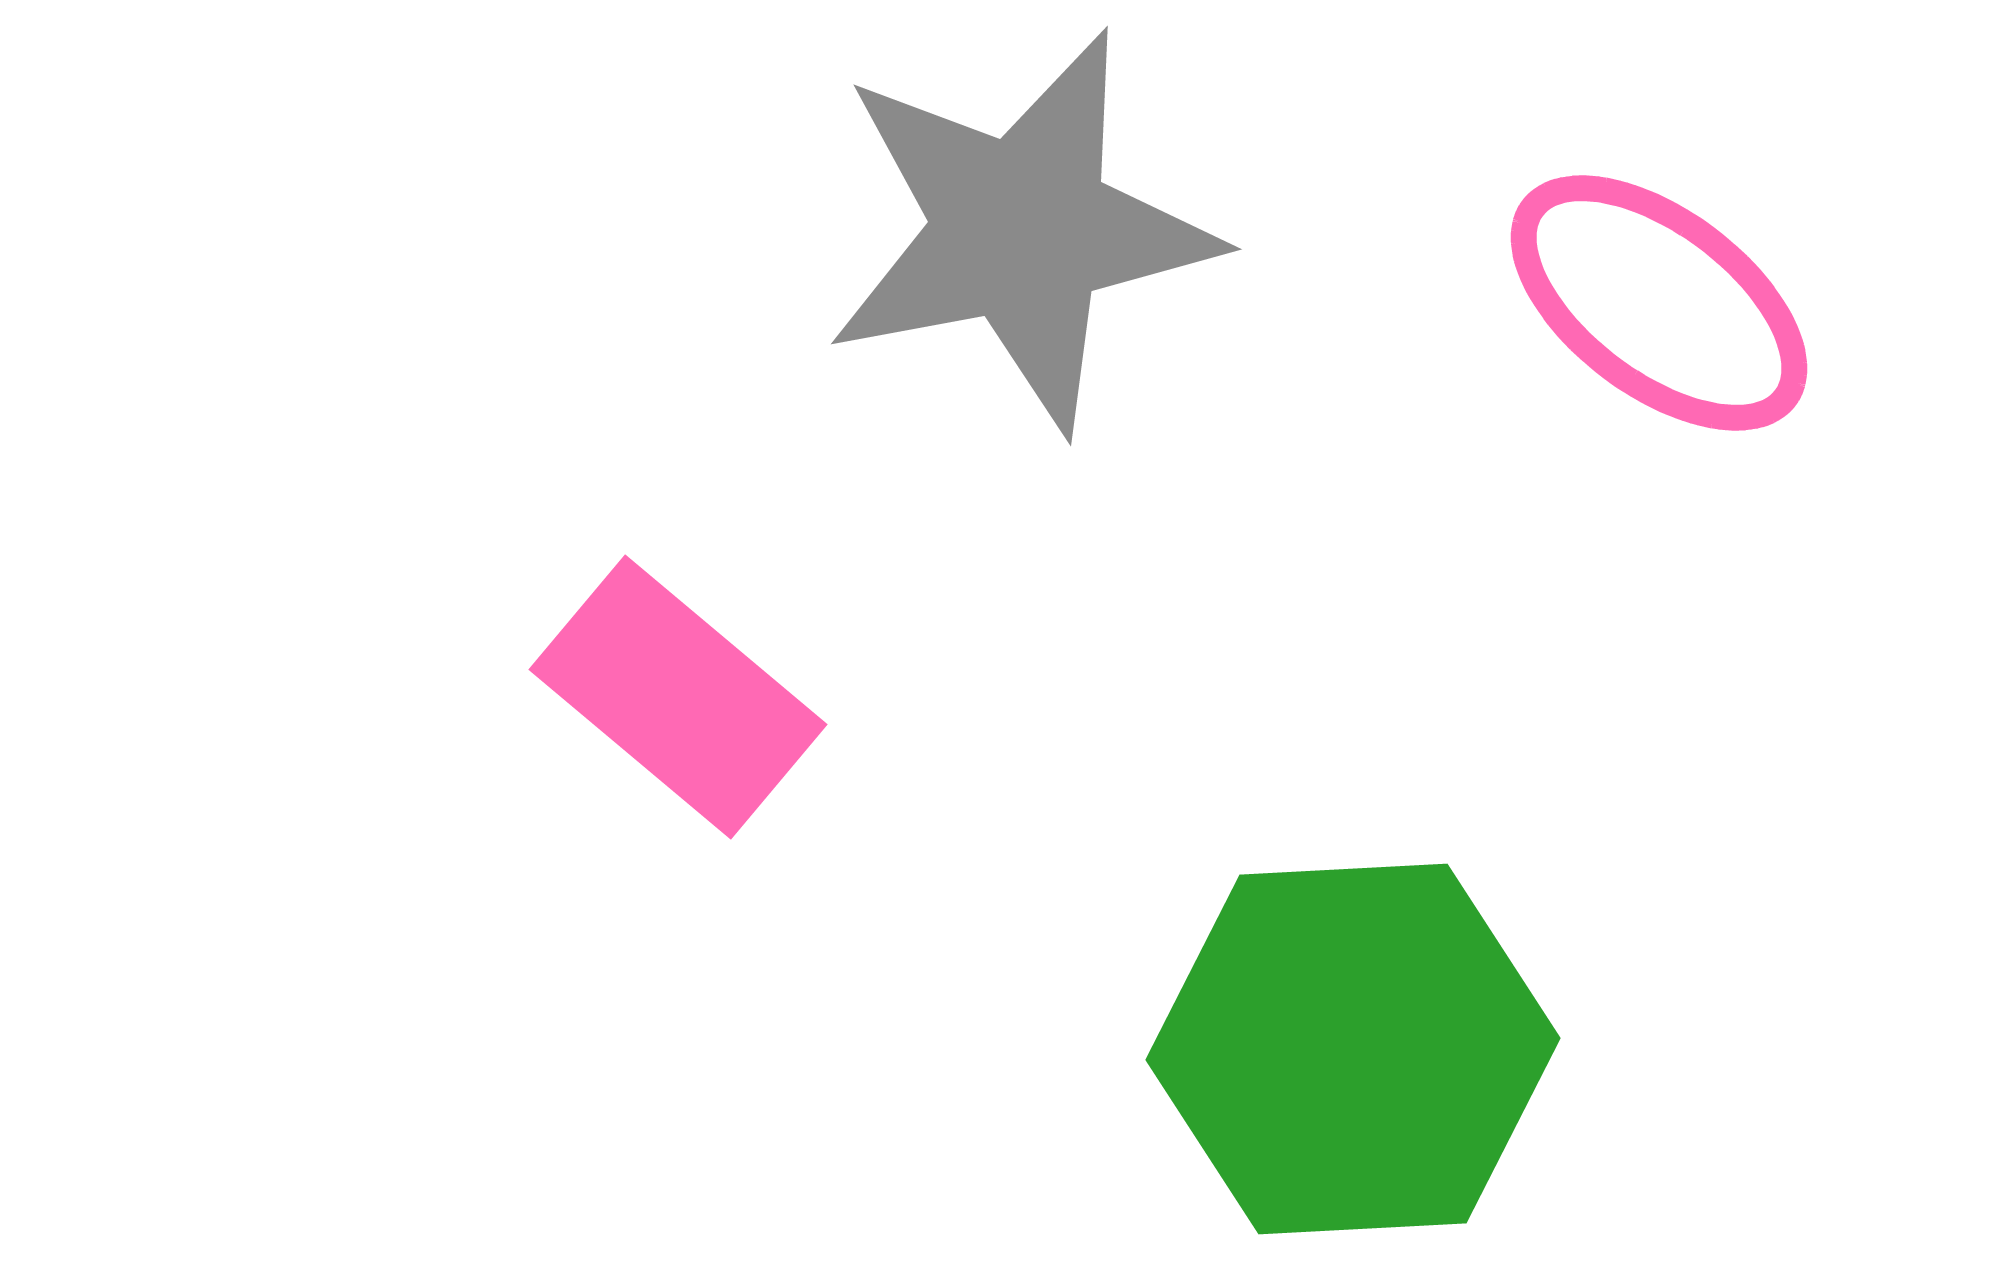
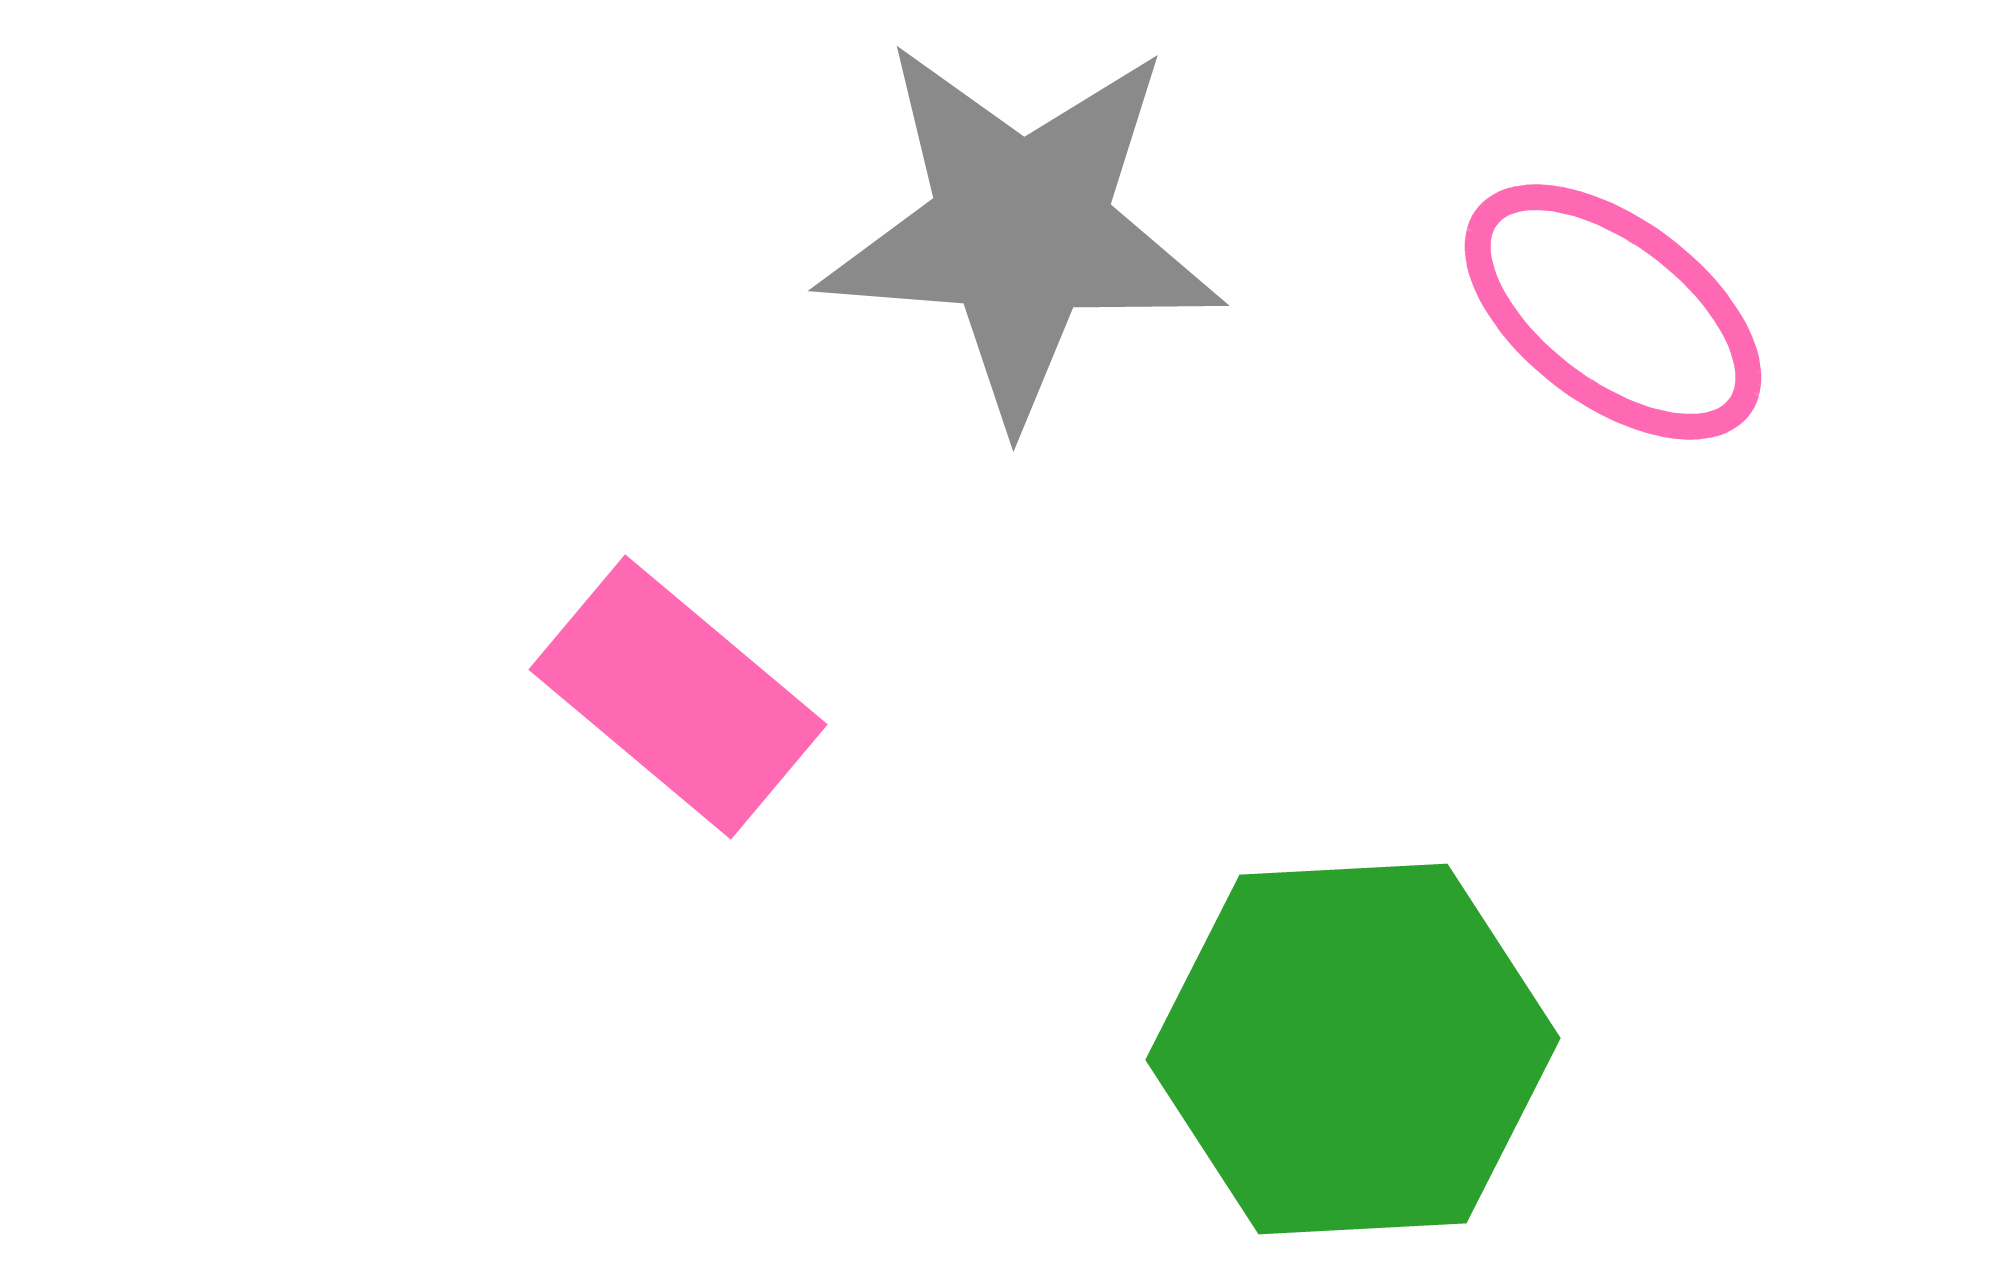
gray star: rotated 15 degrees clockwise
pink ellipse: moved 46 px left, 9 px down
